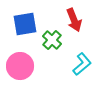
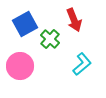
blue square: rotated 20 degrees counterclockwise
green cross: moved 2 px left, 1 px up
